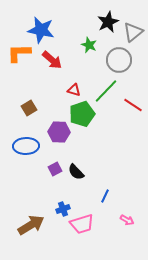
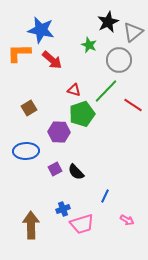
blue ellipse: moved 5 px down
brown arrow: rotated 60 degrees counterclockwise
